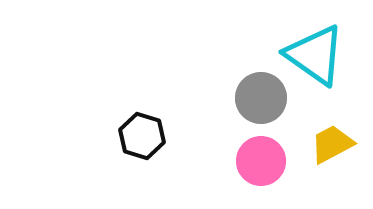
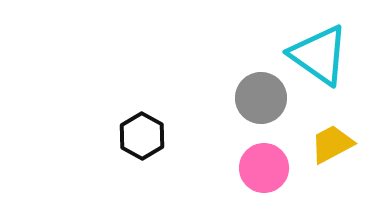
cyan triangle: moved 4 px right
black hexagon: rotated 12 degrees clockwise
pink circle: moved 3 px right, 7 px down
